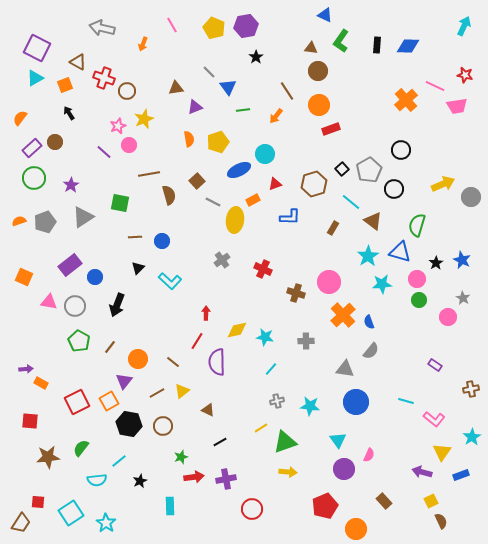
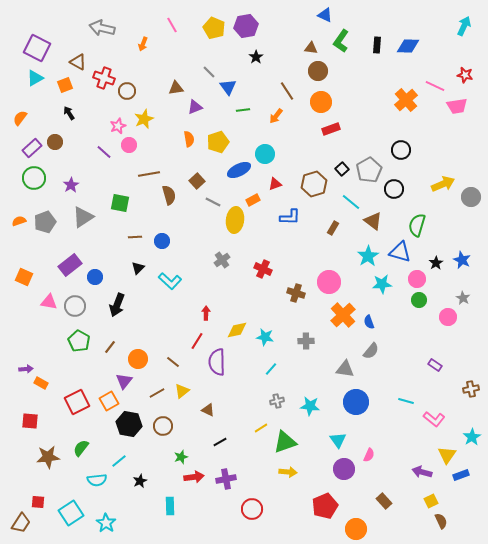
orange circle at (319, 105): moved 2 px right, 3 px up
yellow triangle at (442, 452): moved 5 px right, 3 px down
